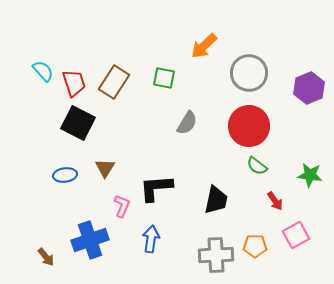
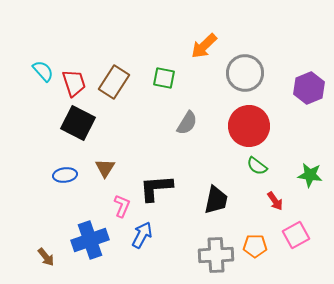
gray circle: moved 4 px left
blue arrow: moved 9 px left, 4 px up; rotated 20 degrees clockwise
